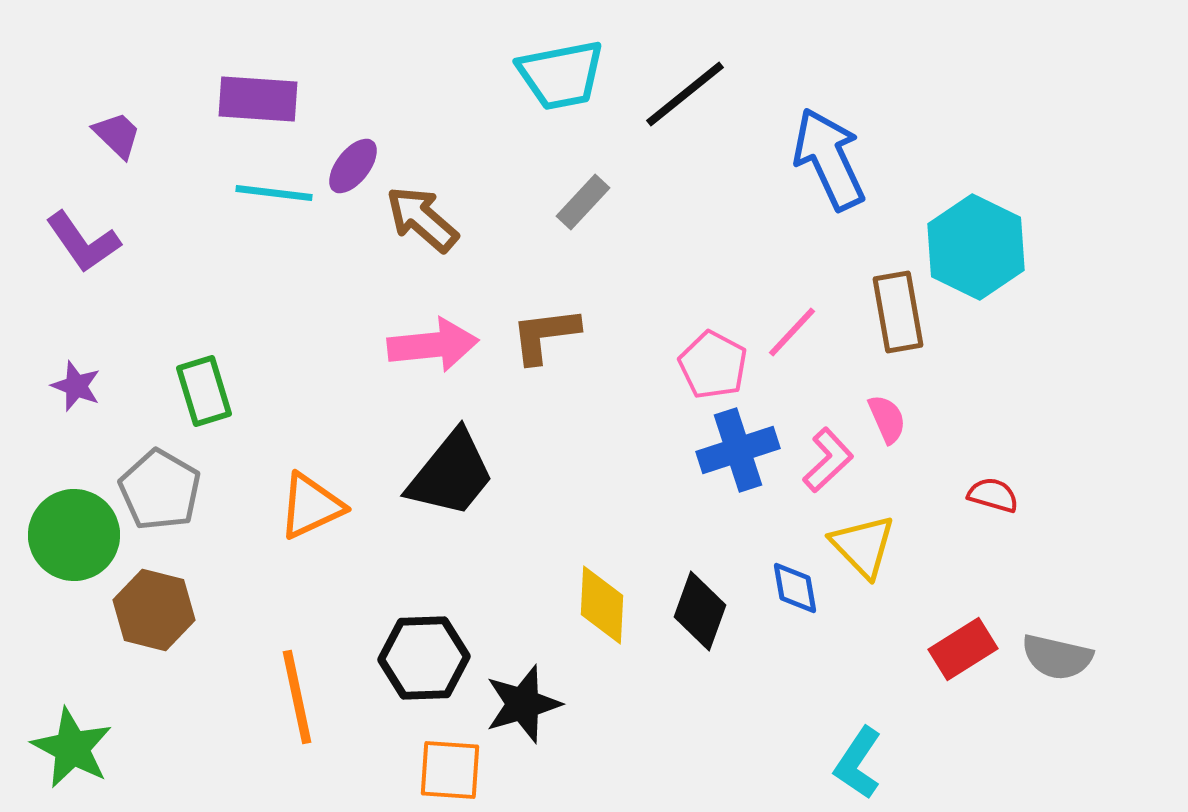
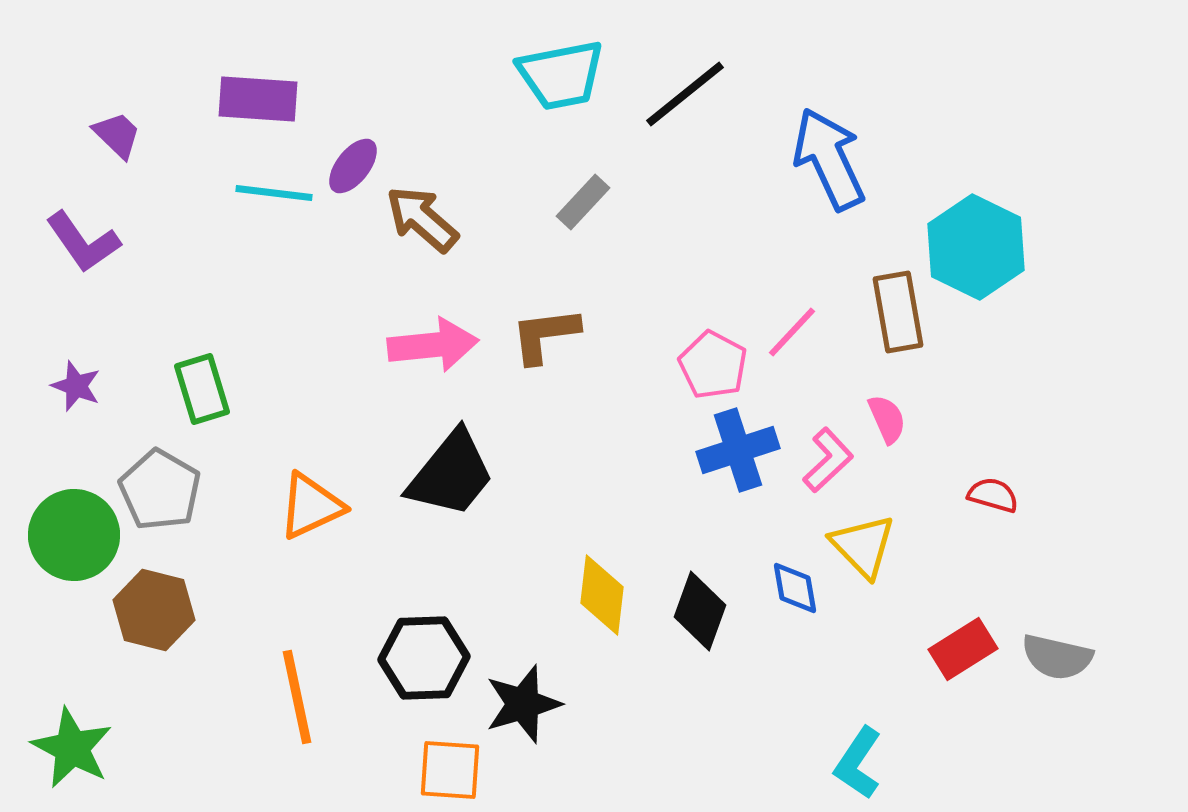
green rectangle: moved 2 px left, 2 px up
yellow diamond: moved 10 px up; rotated 4 degrees clockwise
